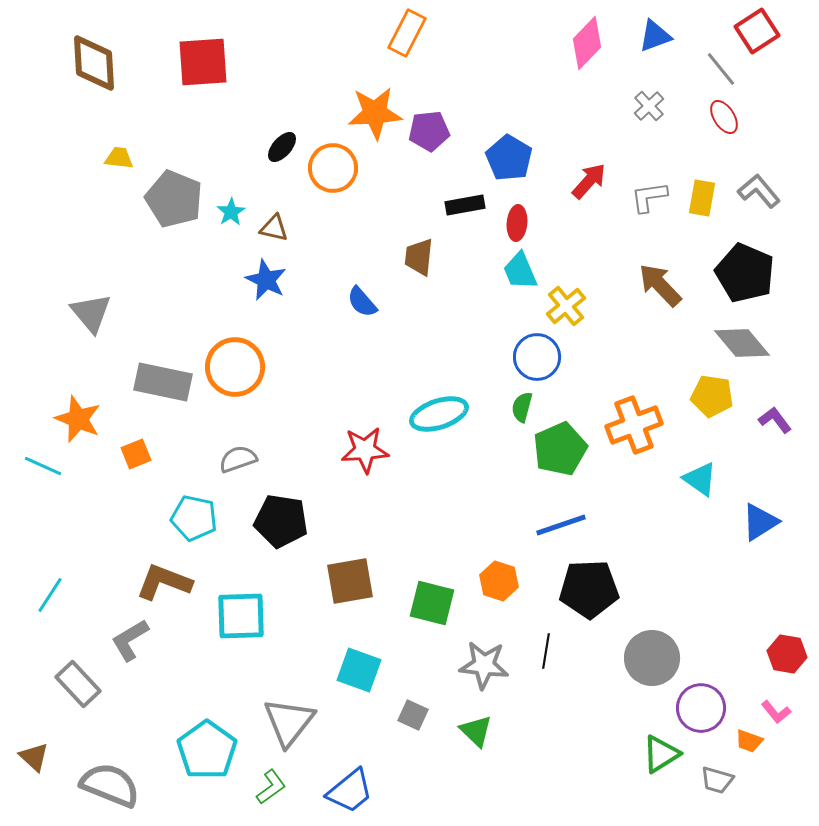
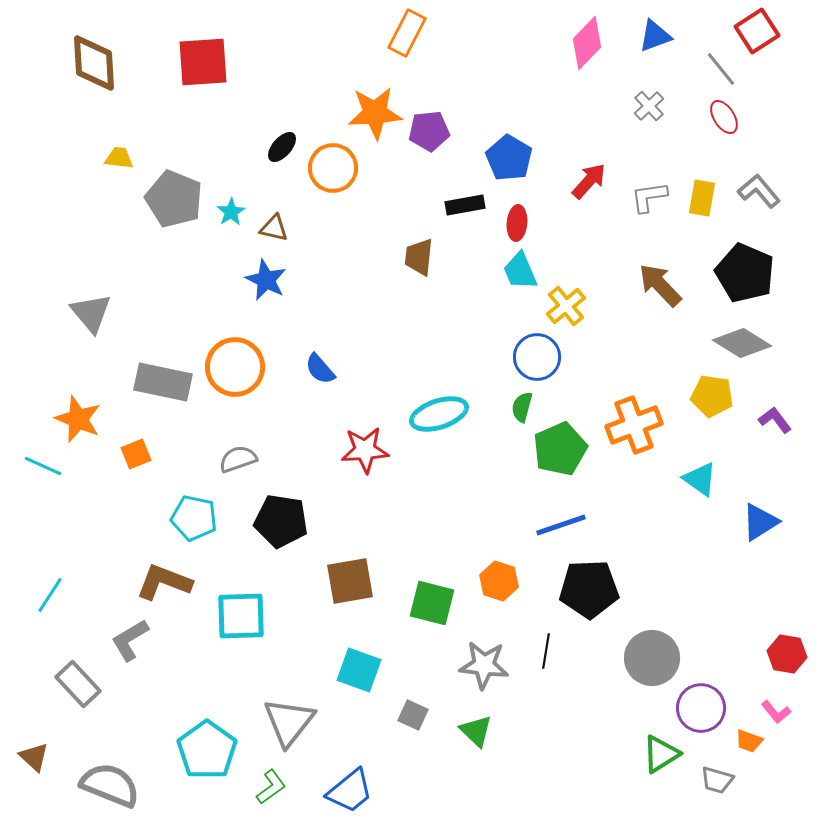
blue semicircle at (362, 302): moved 42 px left, 67 px down
gray diamond at (742, 343): rotated 18 degrees counterclockwise
